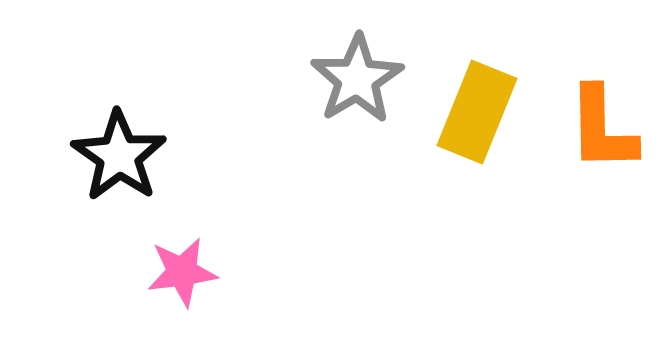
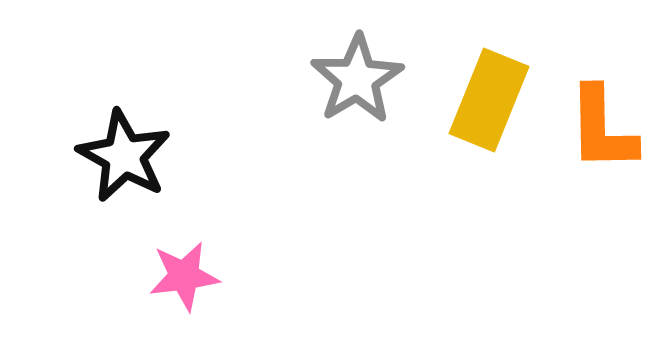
yellow rectangle: moved 12 px right, 12 px up
black star: moved 5 px right; rotated 6 degrees counterclockwise
pink star: moved 2 px right, 4 px down
